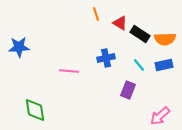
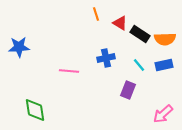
pink arrow: moved 3 px right, 2 px up
